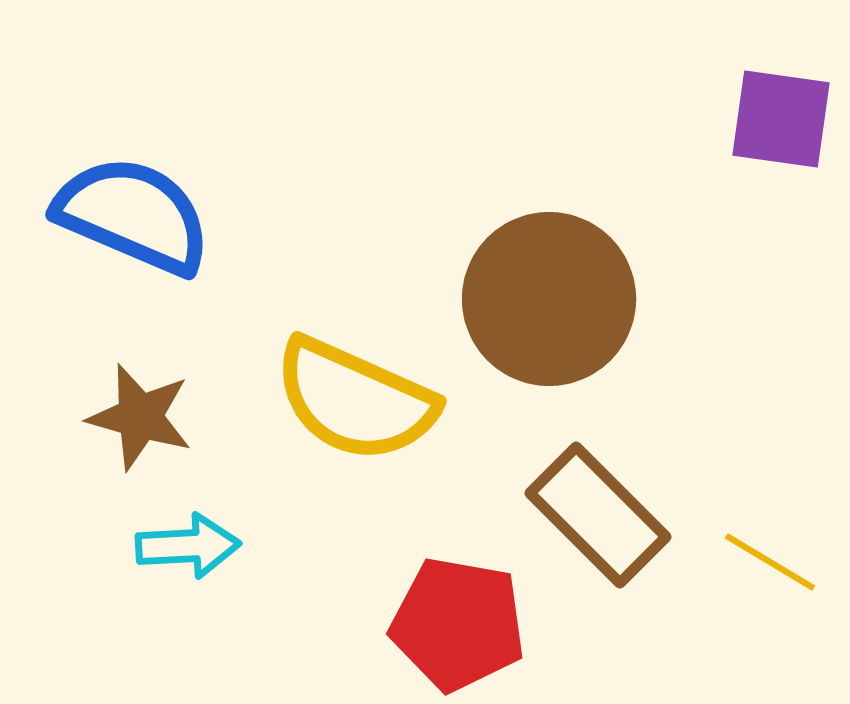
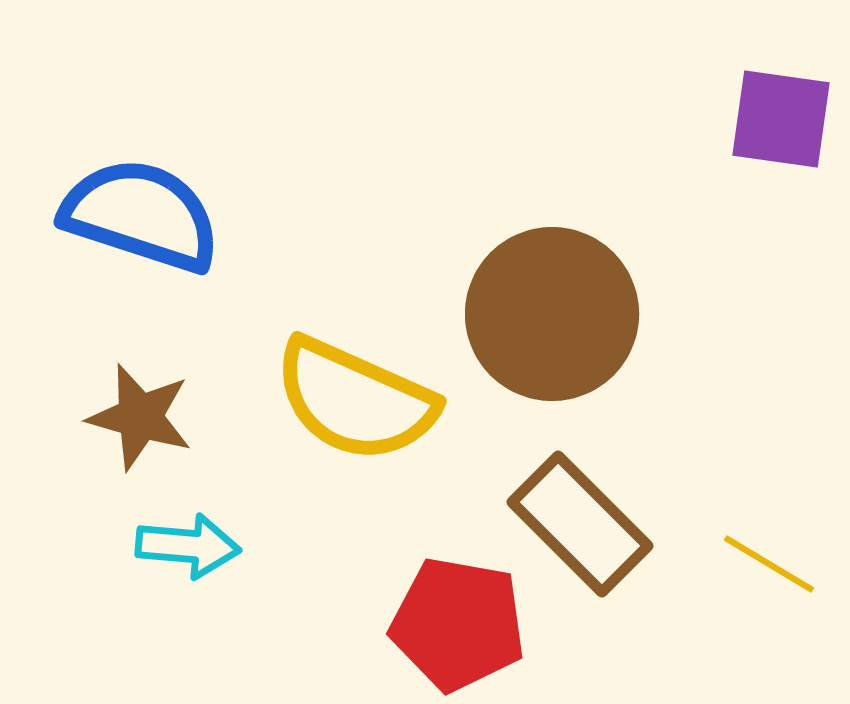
blue semicircle: moved 8 px right; rotated 5 degrees counterclockwise
brown circle: moved 3 px right, 15 px down
brown rectangle: moved 18 px left, 9 px down
cyan arrow: rotated 8 degrees clockwise
yellow line: moved 1 px left, 2 px down
